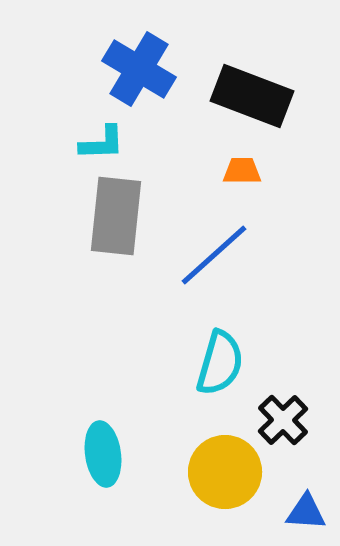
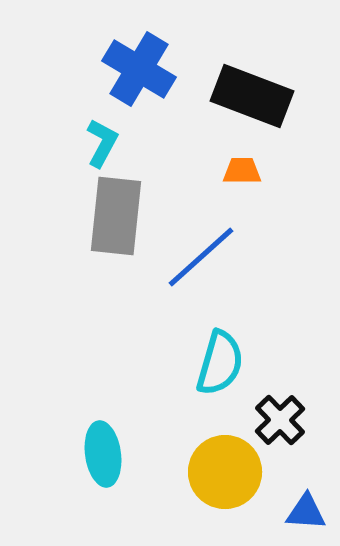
cyan L-shape: rotated 60 degrees counterclockwise
blue line: moved 13 px left, 2 px down
black cross: moved 3 px left
